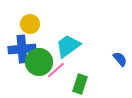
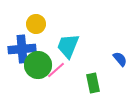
yellow circle: moved 6 px right
cyan trapezoid: rotated 32 degrees counterclockwise
green circle: moved 1 px left, 3 px down
green rectangle: moved 13 px right, 1 px up; rotated 30 degrees counterclockwise
